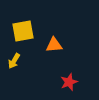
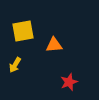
yellow arrow: moved 1 px right, 4 px down
